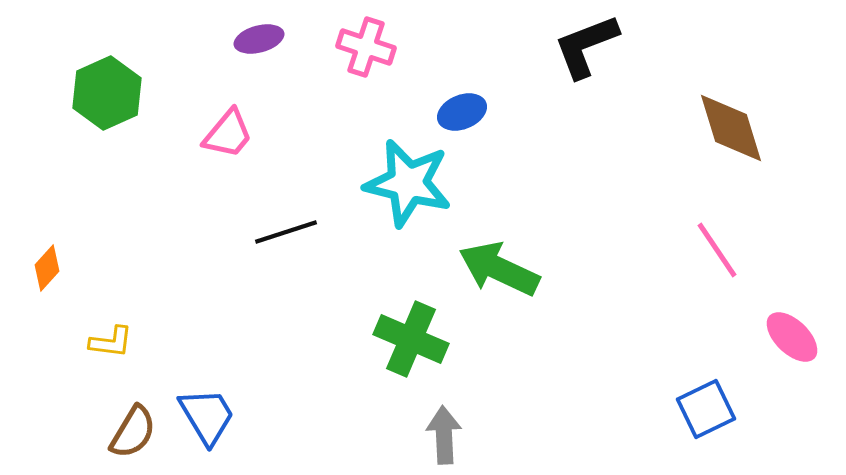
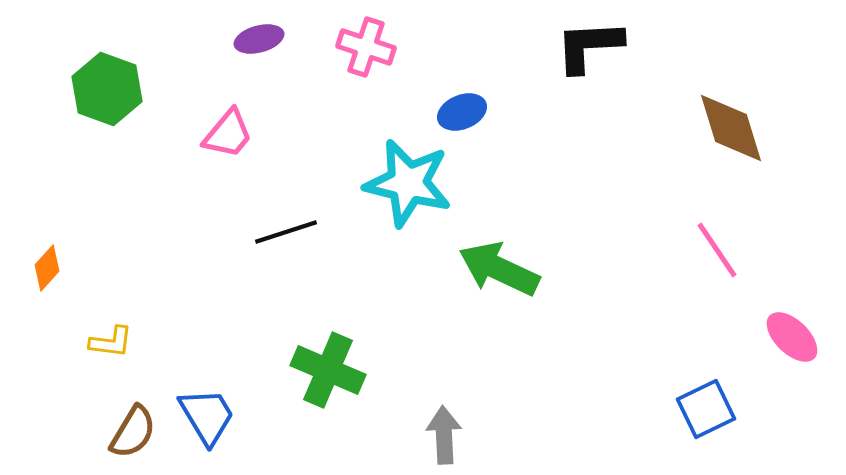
black L-shape: moved 3 px right; rotated 18 degrees clockwise
green hexagon: moved 4 px up; rotated 16 degrees counterclockwise
green cross: moved 83 px left, 31 px down
